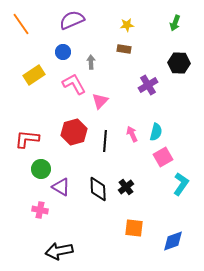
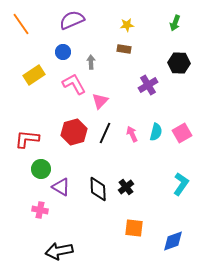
black line: moved 8 px up; rotated 20 degrees clockwise
pink square: moved 19 px right, 24 px up
